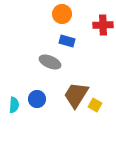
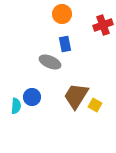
red cross: rotated 18 degrees counterclockwise
blue rectangle: moved 2 px left, 3 px down; rotated 63 degrees clockwise
brown trapezoid: moved 1 px down
blue circle: moved 5 px left, 2 px up
cyan semicircle: moved 2 px right, 1 px down
